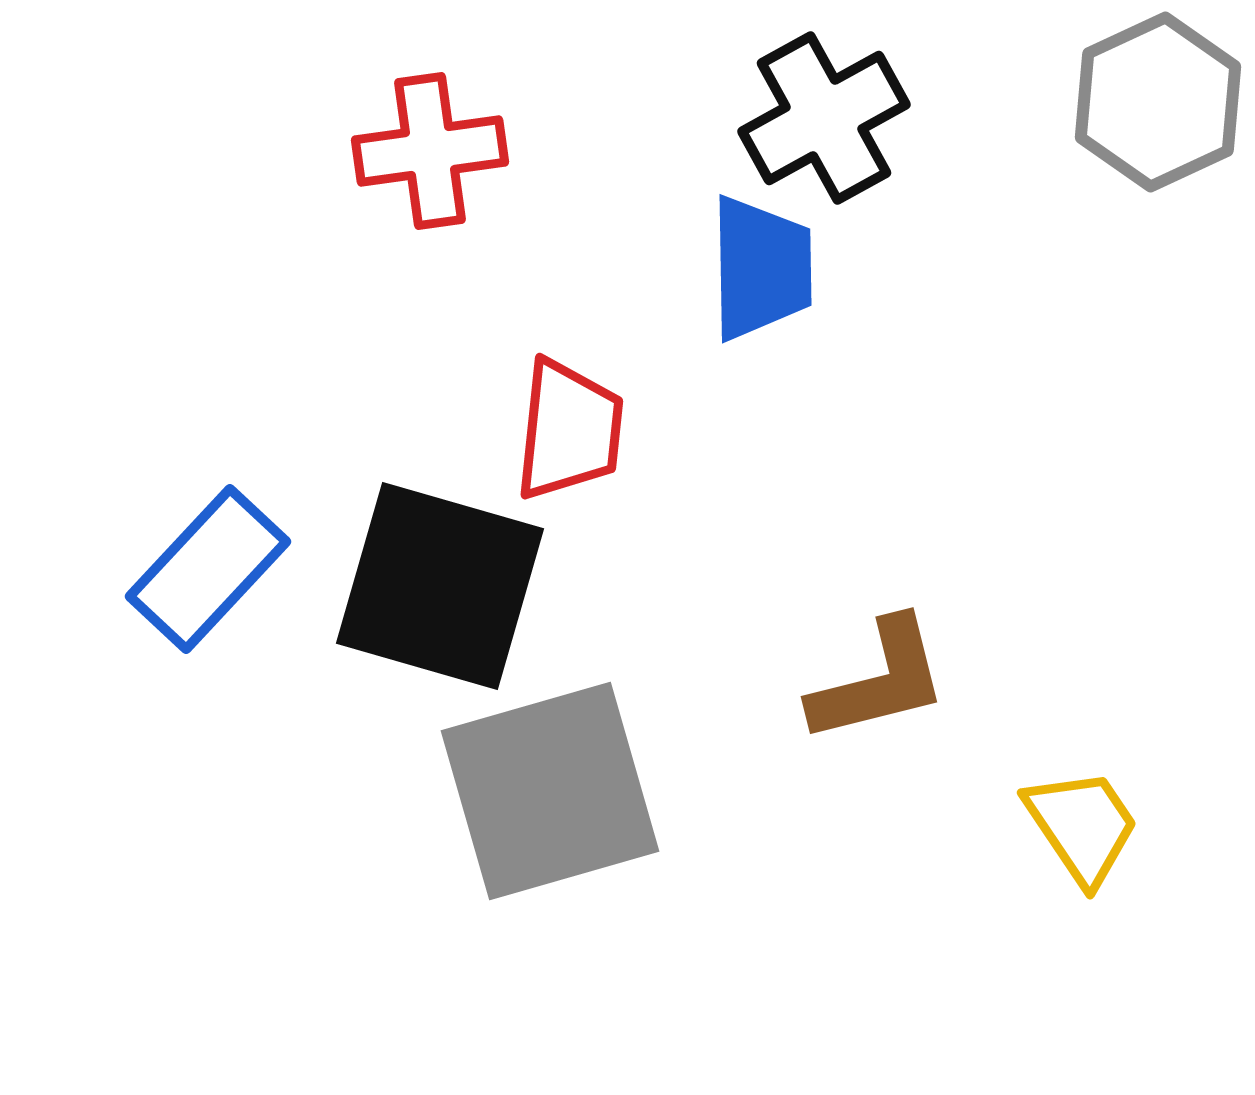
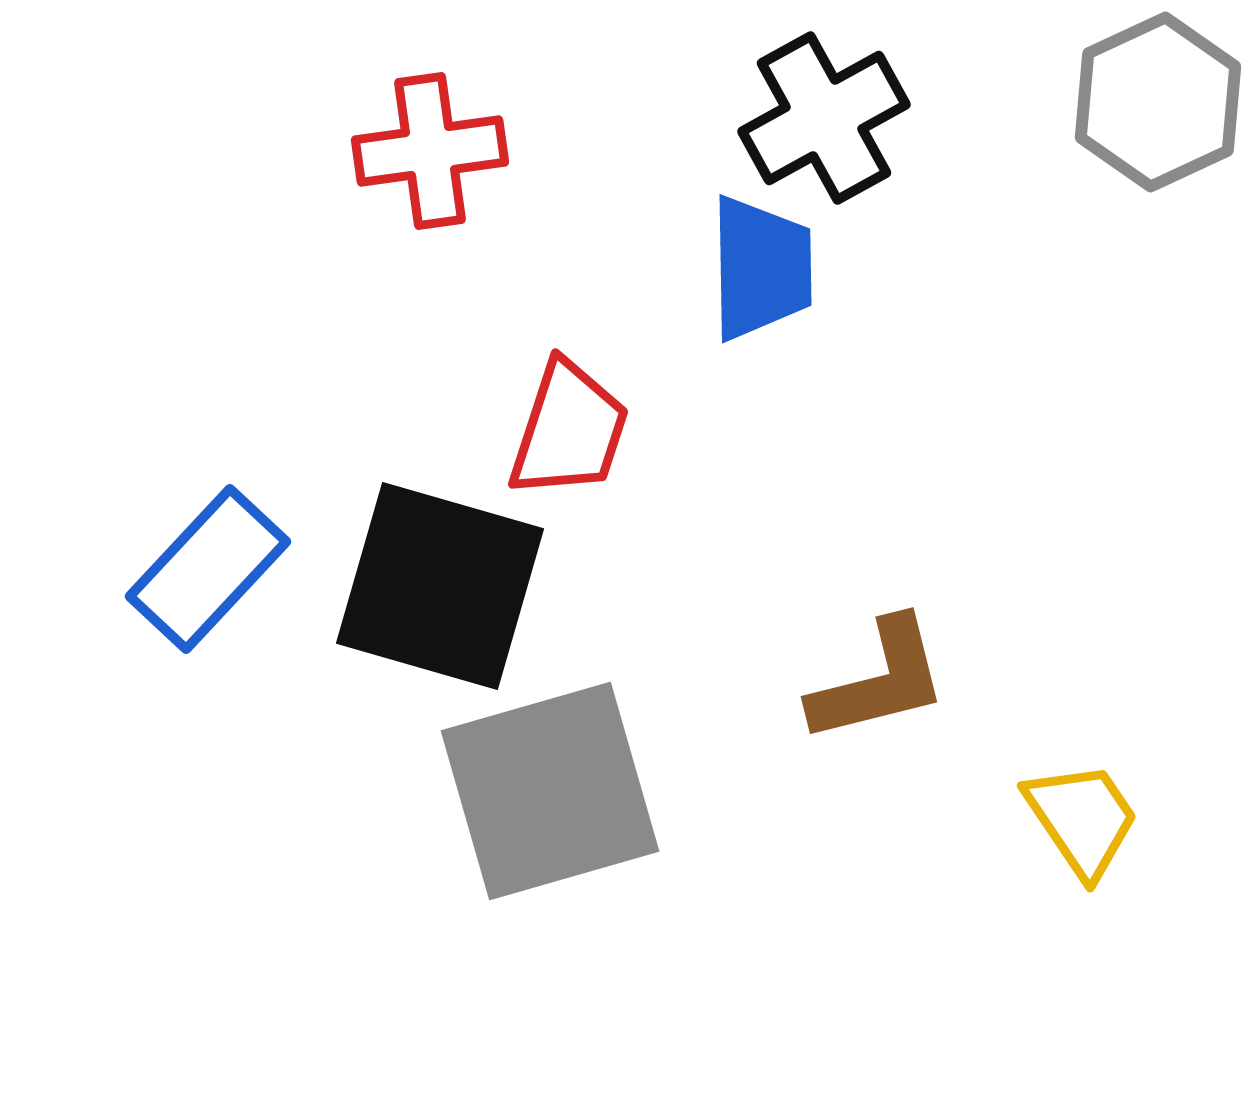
red trapezoid: rotated 12 degrees clockwise
yellow trapezoid: moved 7 px up
